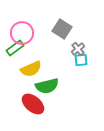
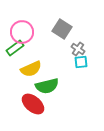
pink circle: moved 1 px up
gray cross: rotated 16 degrees counterclockwise
cyan square: moved 2 px down
